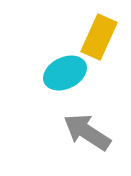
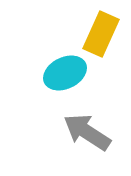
yellow rectangle: moved 2 px right, 3 px up
